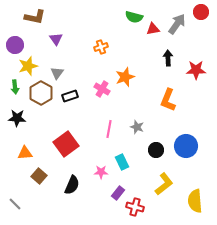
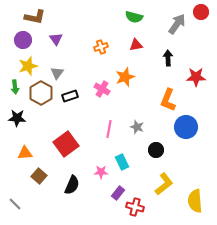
red triangle: moved 17 px left, 16 px down
purple circle: moved 8 px right, 5 px up
red star: moved 7 px down
blue circle: moved 19 px up
